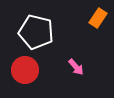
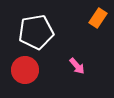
white pentagon: rotated 24 degrees counterclockwise
pink arrow: moved 1 px right, 1 px up
